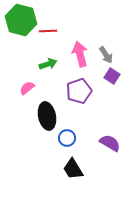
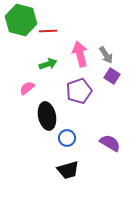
black trapezoid: moved 5 px left, 1 px down; rotated 75 degrees counterclockwise
